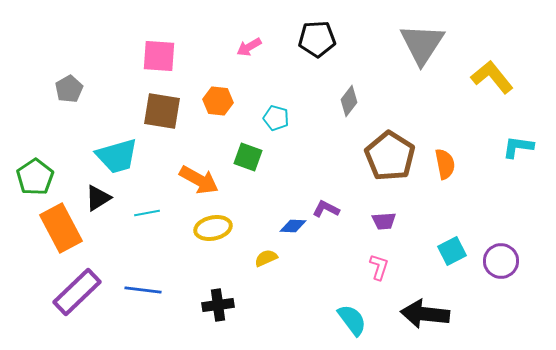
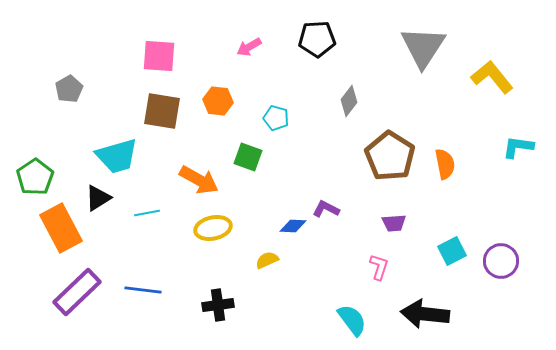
gray triangle: moved 1 px right, 3 px down
purple trapezoid: moved 10 px right, 2 px down
yellow semicircle: moved 1 px right, 2 px down
